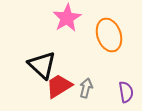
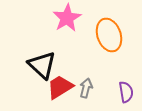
red trapezoid: moved 1 px right, 1 px down
